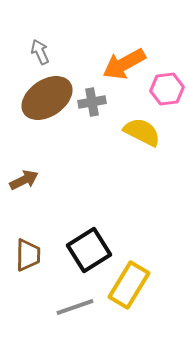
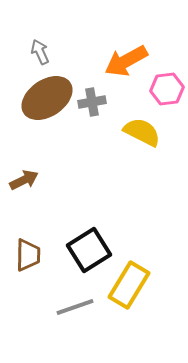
orange arrow: moved 2 px right, 3 px up
